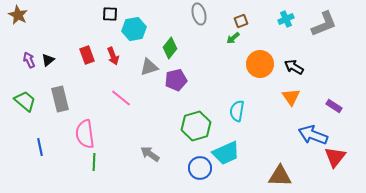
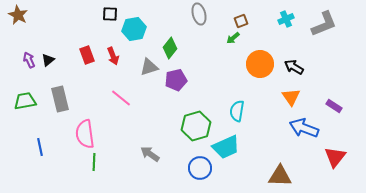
green trapezoid: rotated 50 degrees counterclockwise
blue arrow: moved 9 px left, 7 px up
cyan trapezoid: moved 6 px up
